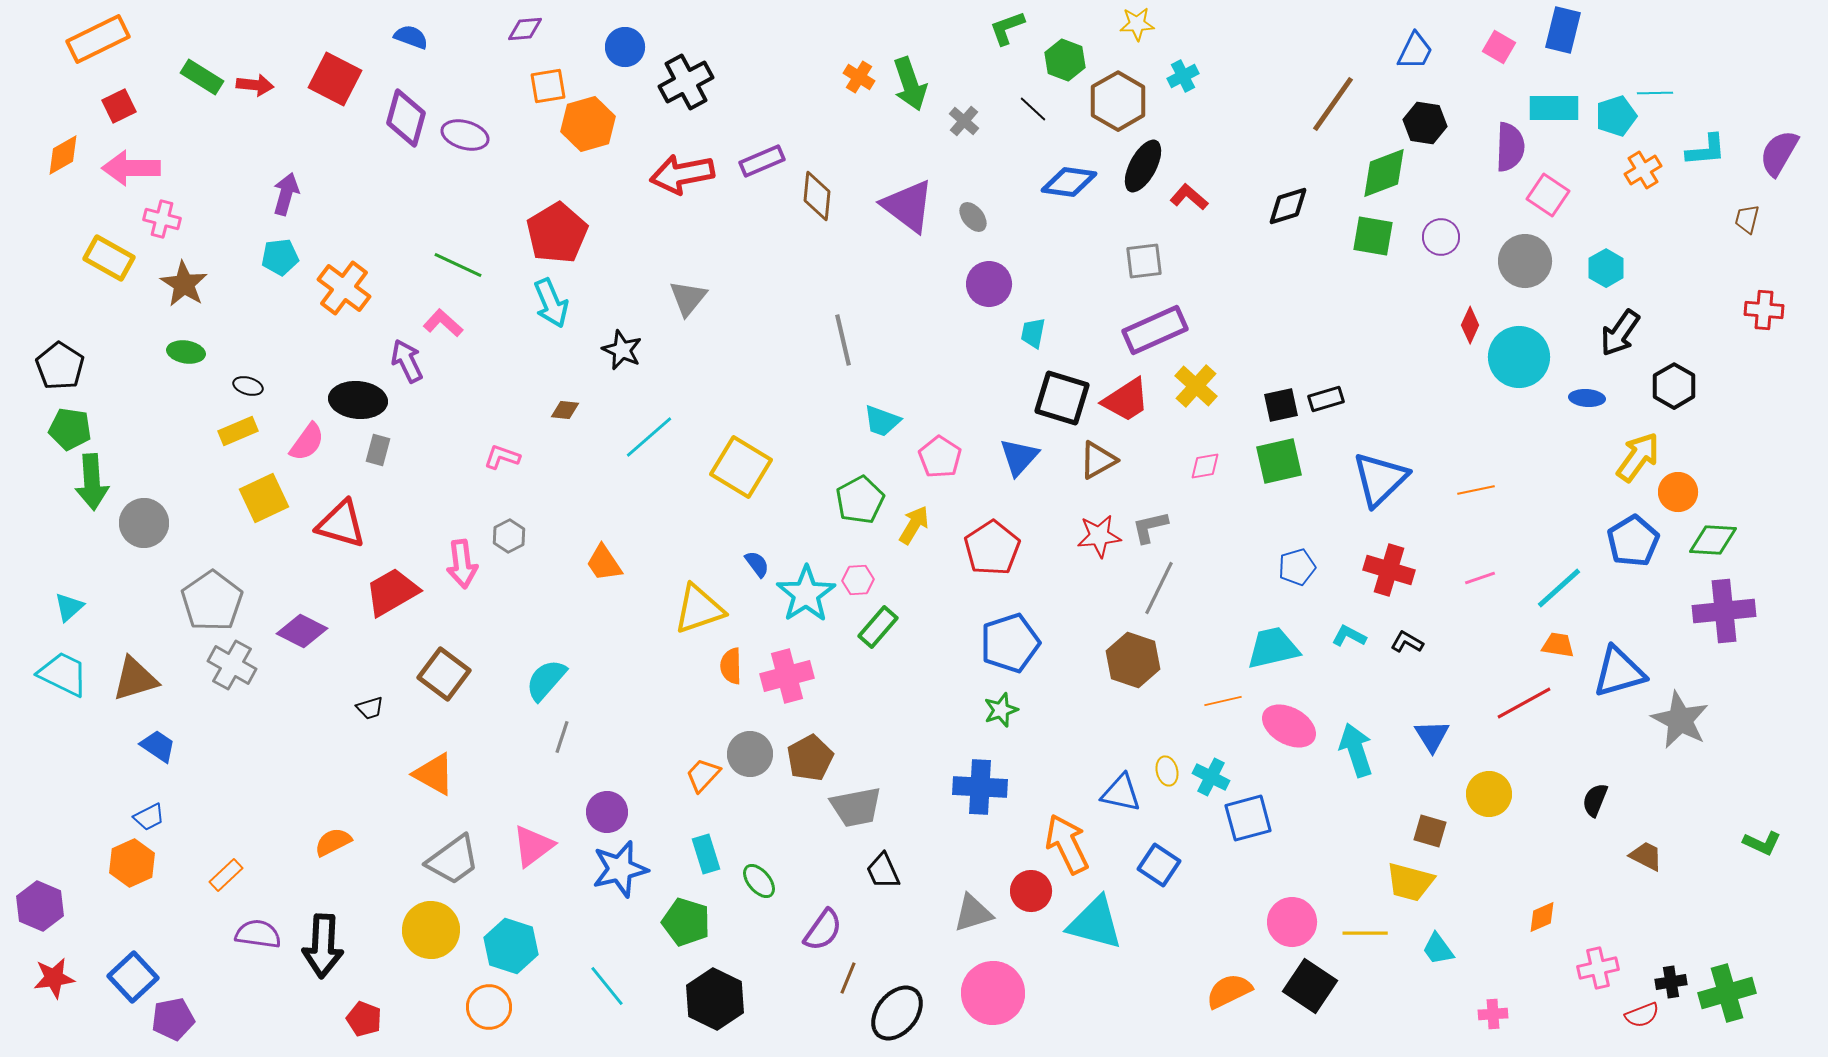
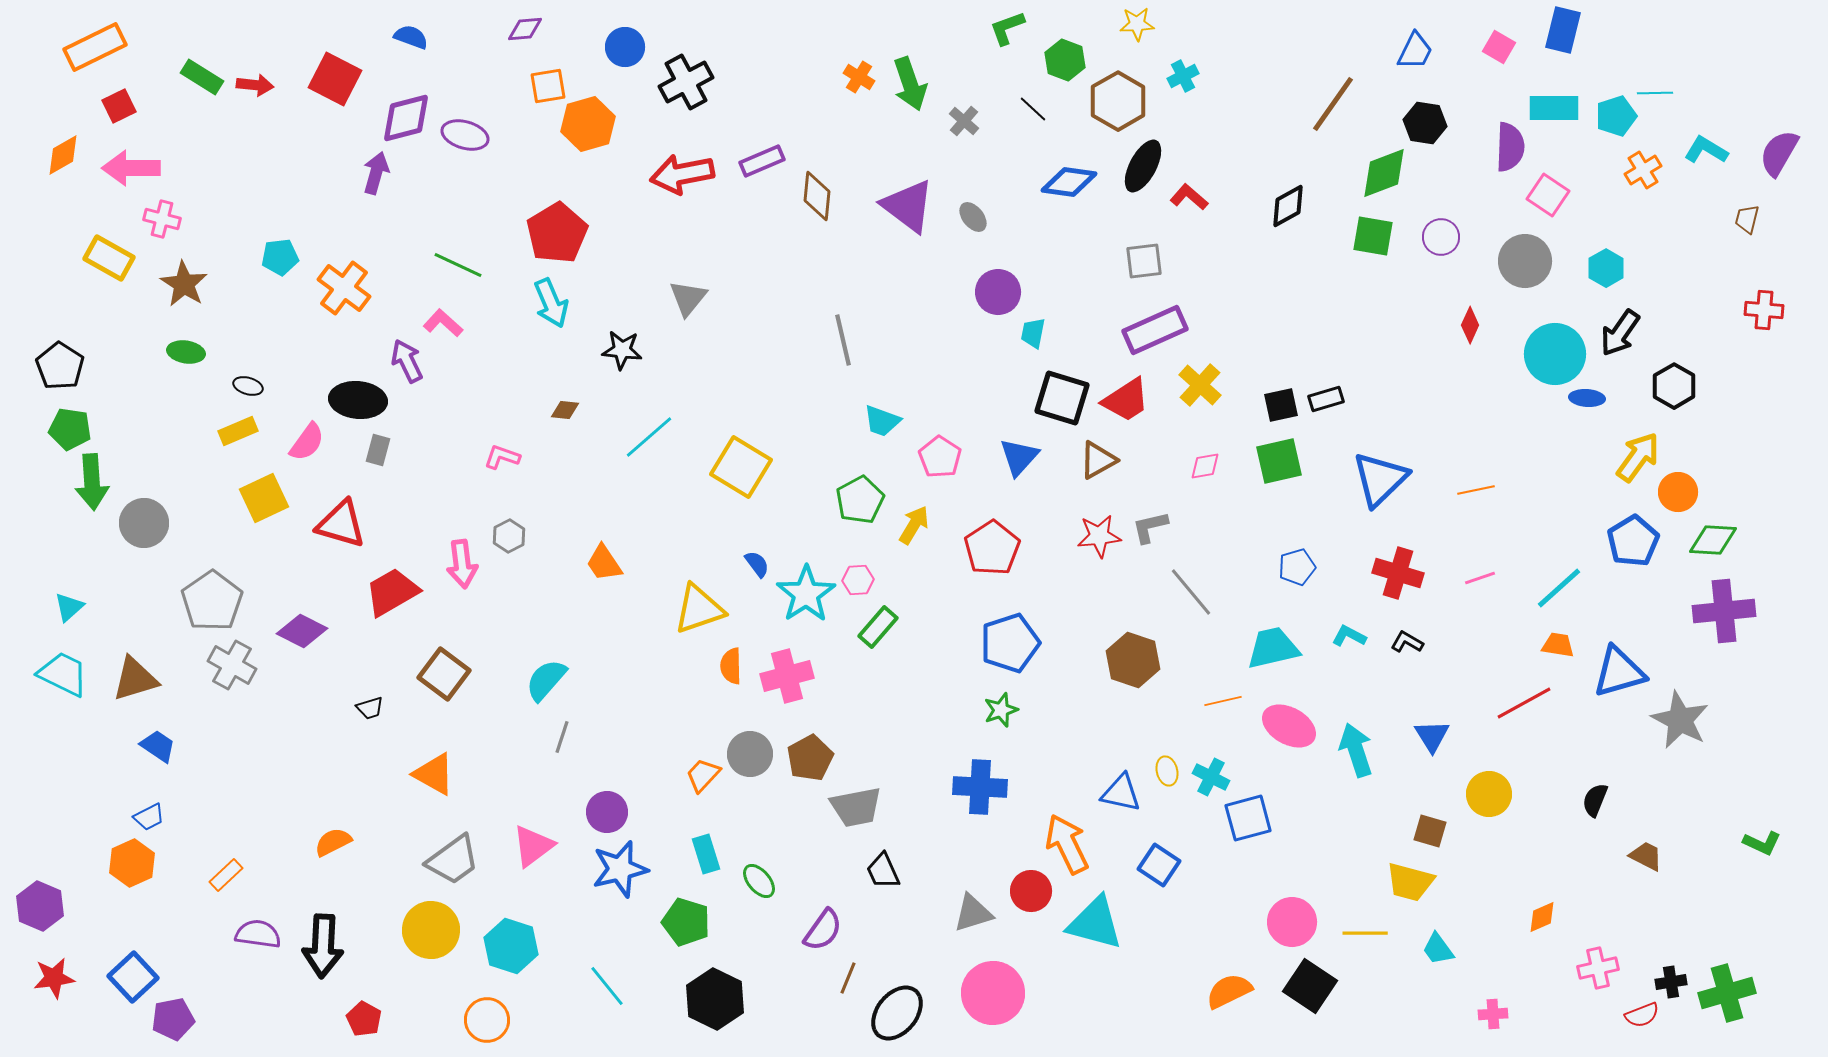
orange rectangle at (98, 39): moved 3 px left, 8 px down
purple diamond at (406, 118): rotated 60 degrees clockwise
cyan L-shape at (1706, 150): rotated 144 degrees counterclockwise
purple arrow at (286, 194): moved 90 px right, 21 px up
black diamond at (1288, 206): rotated 12 degrees counterclockwise
purple circle at (989, 284): moved 9 px right, 8 px down
black star at (622, 350): rotated 18 degrees counterclockwise
cyan circle at (1519, 357): moved 36 px right, 3 px up
yellow cross at (1196, 386): moved 4 px right, 1 px up
red cross at (1389, 570): moved 9 px right, 3 px down
gray line at (1159, 588): moved 32 px right, 4 px down; rotated 66 degrees counterclockwise
orange circle at (489, 1007): moved 2 px left, 13 px down
red pentagon at (364, 1019): rotated 8 degrees clockwise
